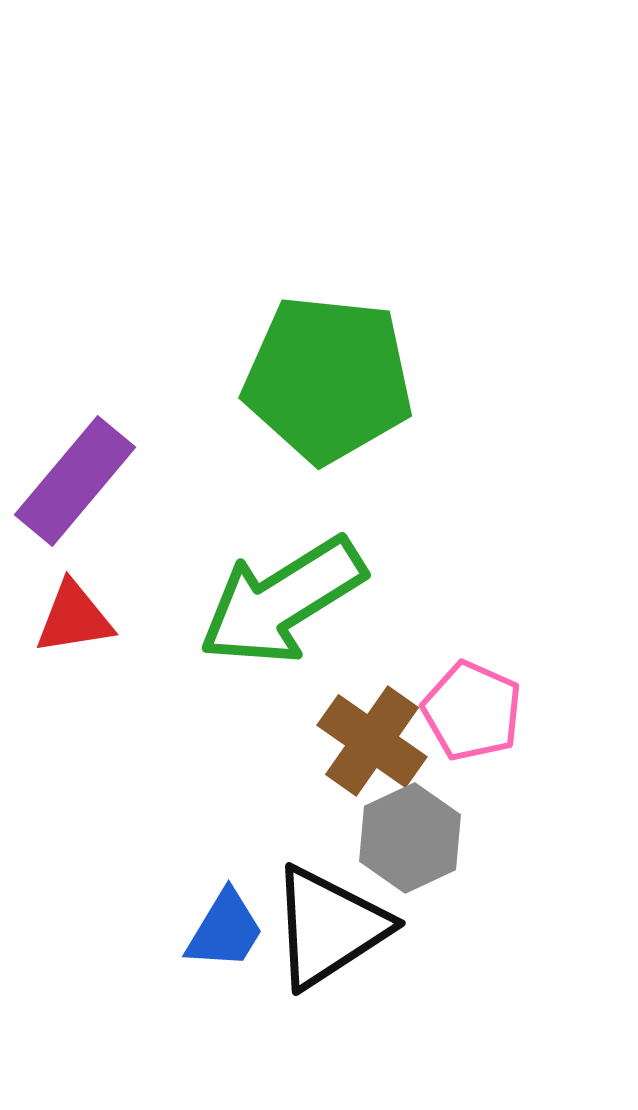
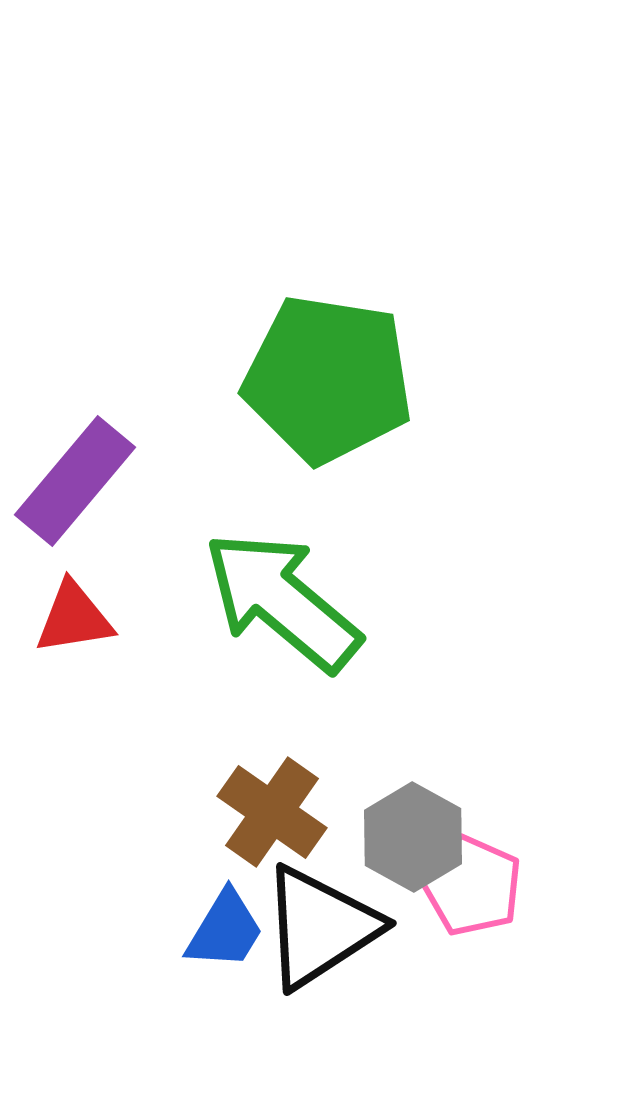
green pentagon: rotated 3 degrees clockwise
green arrow: rotated 72 degrees clockwise
pink pentagon: moved 175 px down
brown cross: moved 100 px left, 71 px down
gray hexagon: moved 3 px right, 1 px up; rotated 6 degrees counterclockwise
black triangle: moved 9 px left
